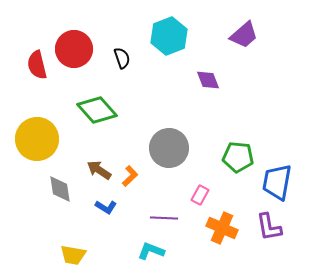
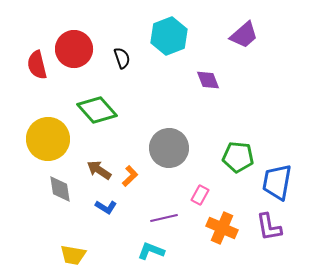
yellow circle: moved 11 px right
purple line: rotated 16 degrees counterclockwise
